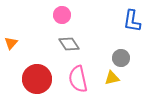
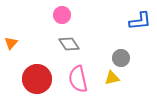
blue L-shape: moved 8 px right; rotated 105 degrees counterclockwise
